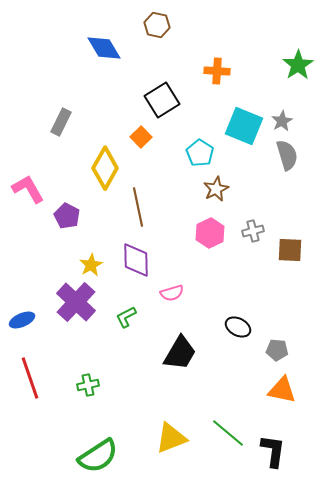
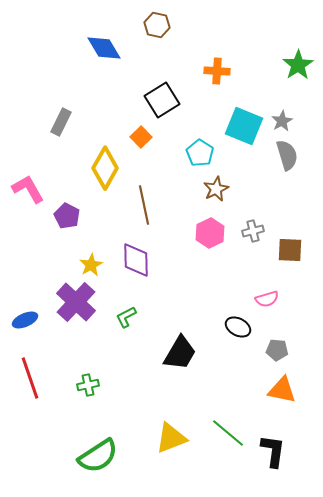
brown line: moved 6 px right, 2 px up
pink semicircle: moved 95 px right, 6 px down
blue ellipse: moved 3 px right
